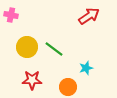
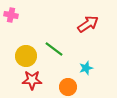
red arrow: moved 1 px left, 8 px down
yellow circle: moved 1 px left, 9 px down
